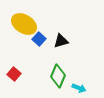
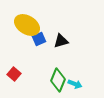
yellow ellipse: moved 3 px right, 1 px down
blue square: rotated 24 degrees clockwise
green diamond: moved 4 px down
cyan arrow: moved 4 px left, 4 px up
